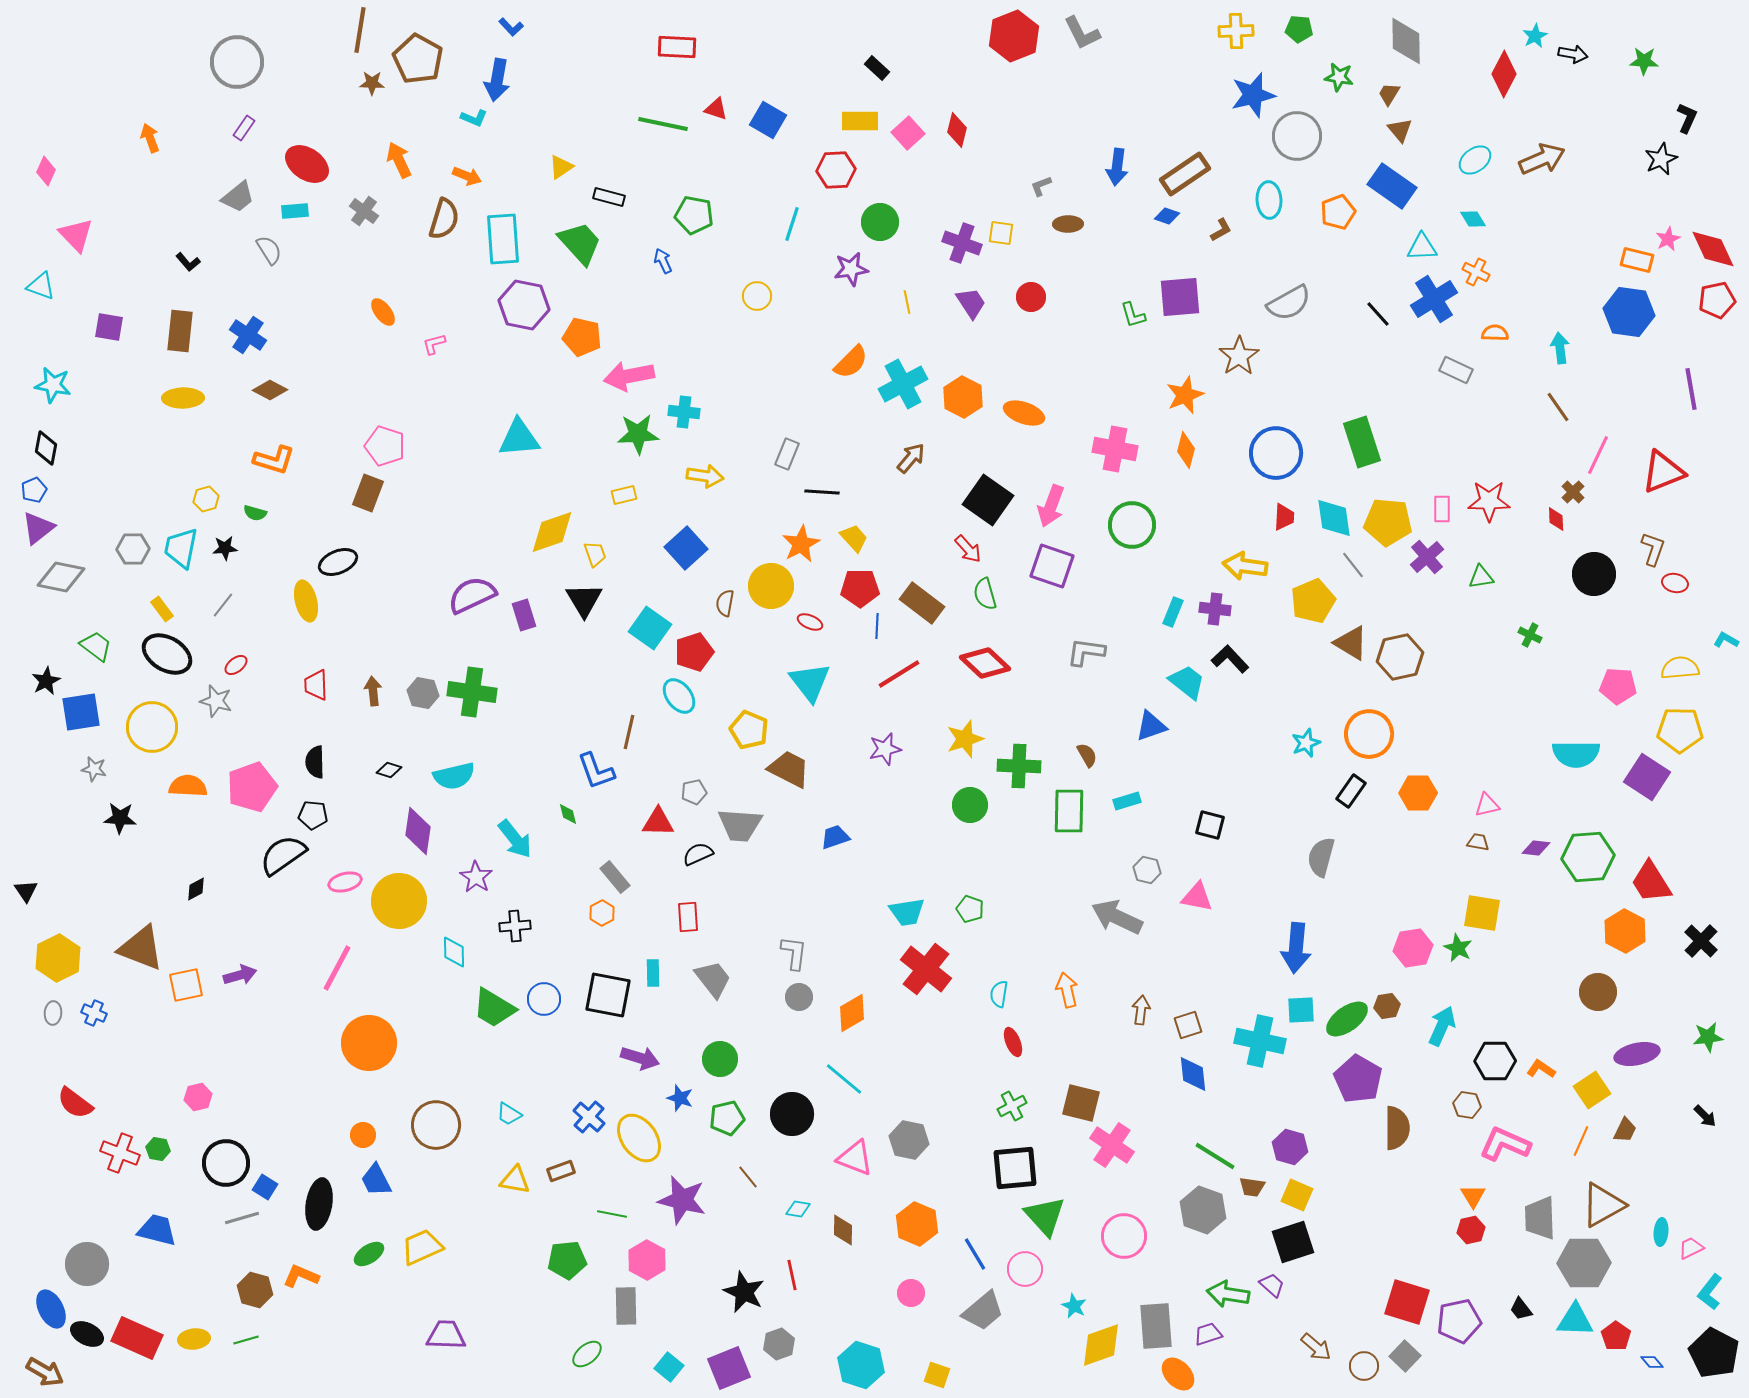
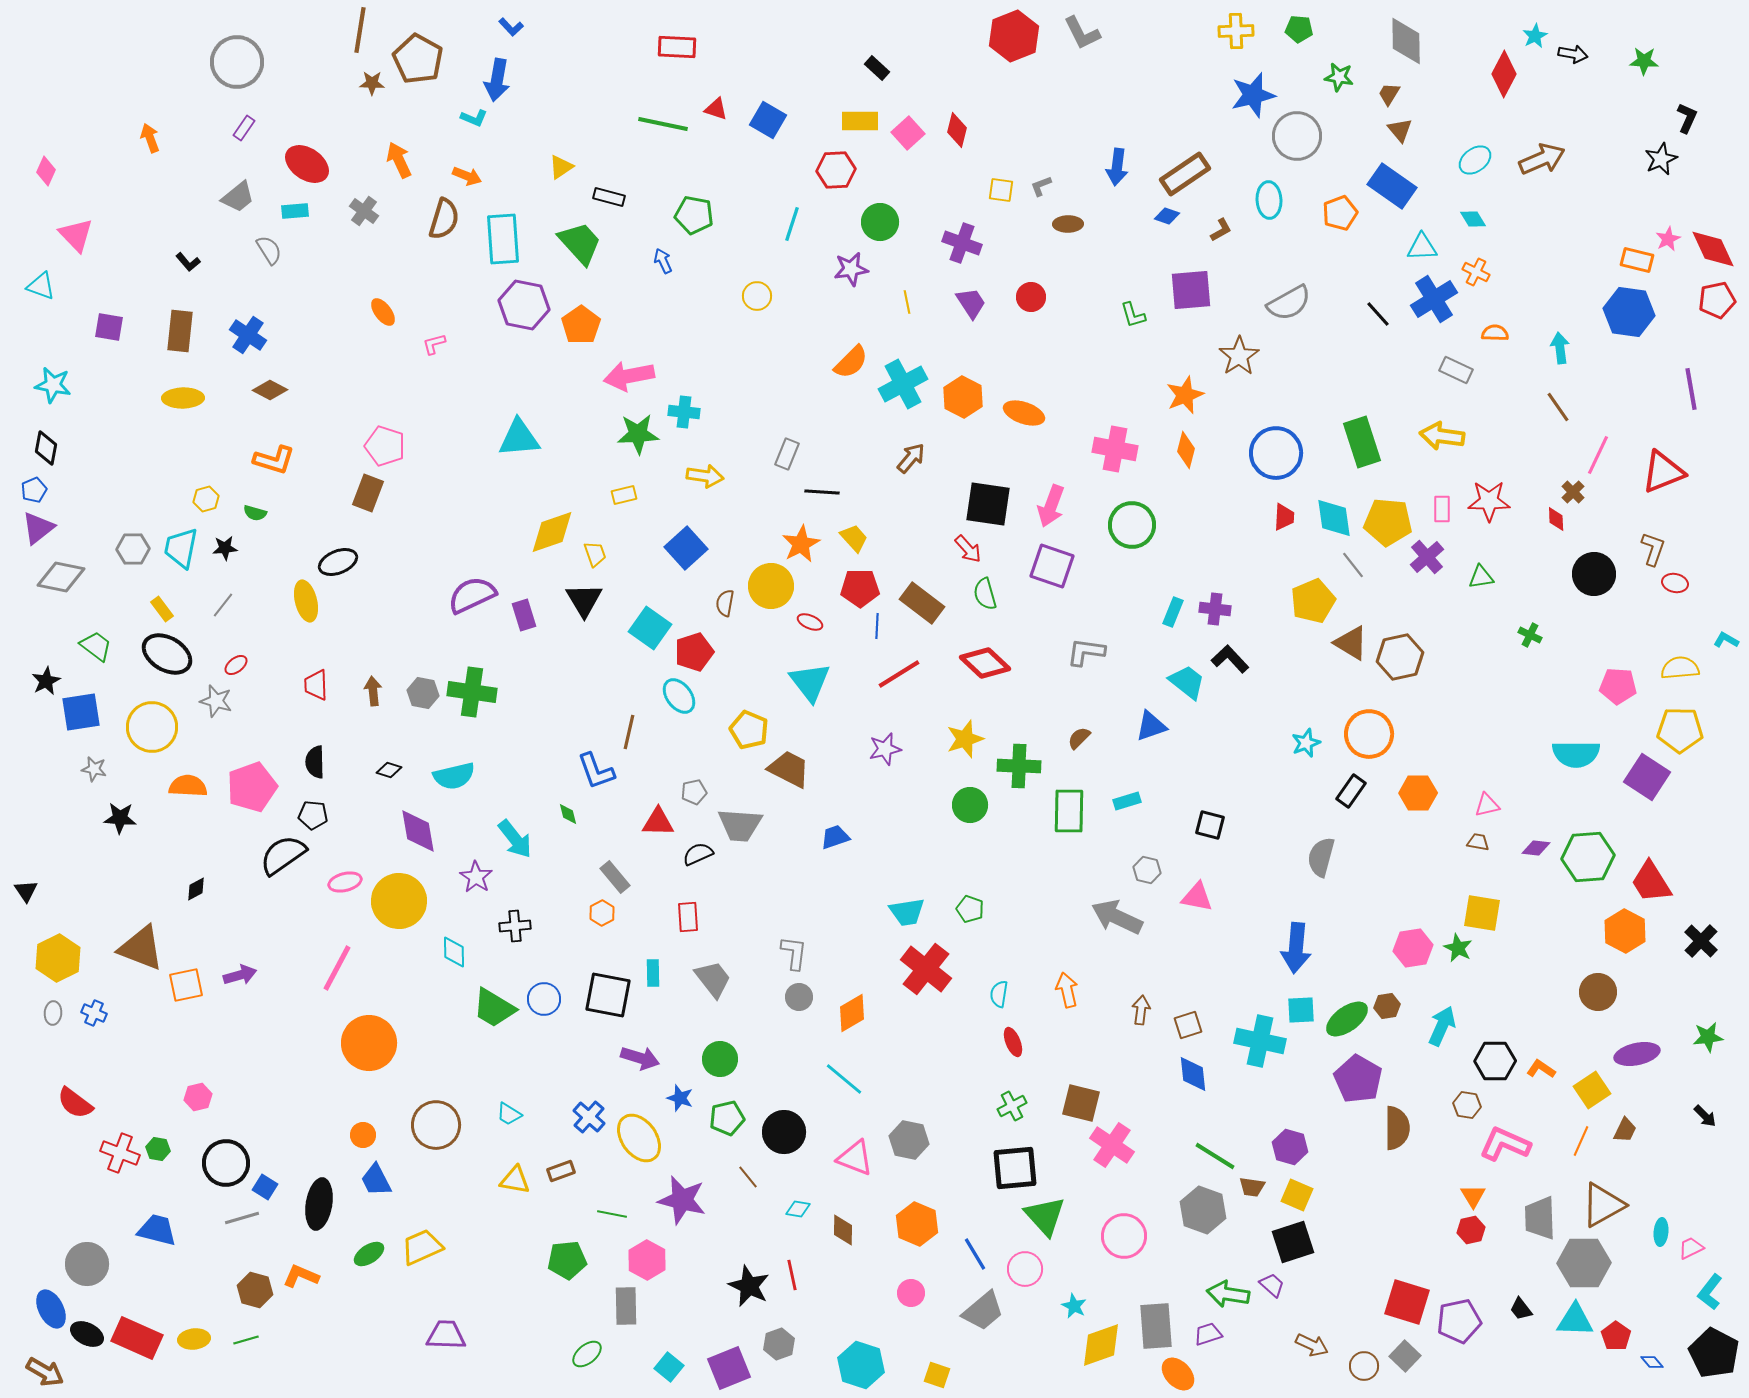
orange pentagon at (1338, 212): moved 2 px right, 1 px down
yellow square at (1001, 233): moved 43 px up
purple square at (1180, 297): moved 11 px right, 7 px up
orange pentagon at (582, 337): moved 1 px left, 12 px up; rotated 24 degrees clockwise
black square at (988, 500): moved 4 px down; rotated 27 degrees counterclockwise
yellow arrow at (1245, 566): moved 197 px right, 130 px up
brown semicircle at (1087, 755): moved 8 px left, 17 px up; rotated 105 degrees counterclockwise
purple diamond at (418, 831): rotated 18 degrees counterclockwise
black circle at (792, 1114): moved 8 px left, 18 px down
black star at (744, 1292): moved 5 px right, 6 px up
brown arrow at (1316, 1347): moved 4 px left, 2 px up; rotated 16 degrees counterclockwise
